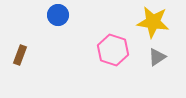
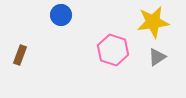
blue circle: moved 3 px right
yellow star: rotated 16 degrees counterclockwise
